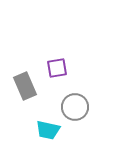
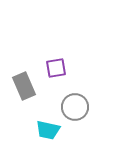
purple square: moved 1 px left
gray rectangle: moved 1 px left
